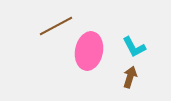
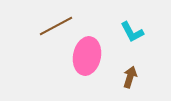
cyan L-shape: moved 2 px left, 15 px up
pink ellipse: moved 2 px left, 5 px down
